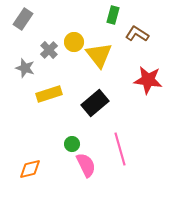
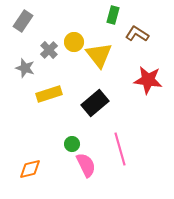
gray rectangle: moved 2 px down
